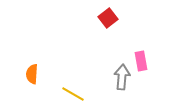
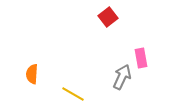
red square: moved 1 px up
pink rectangle: moved 3 px up
gray arrow: rotated 20 degrees clockwise
